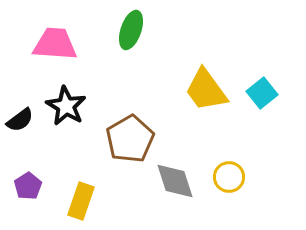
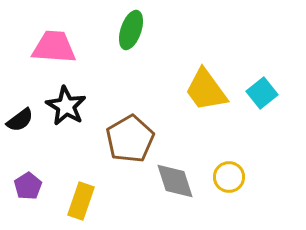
pink trapezoid: moved 1 px left, 3 px down
